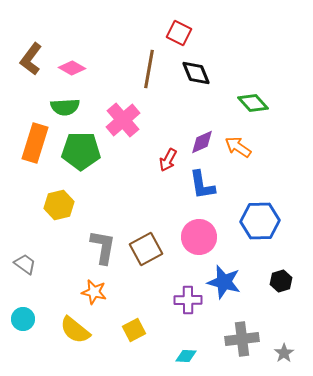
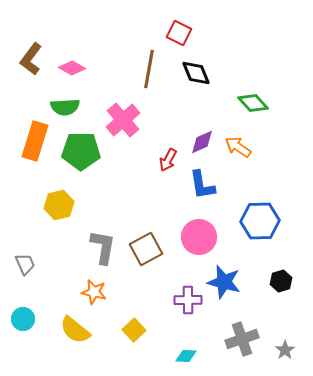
orange rectangle: moved 2 px up
gray trapezoid: rotated 30 degrees clockwise
yellow square: rotated 15 degrees counterclockwise
gray cross: rotated 12 degrees counterclockwise
gray star: moved 1 px right, 3 px up
